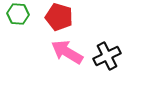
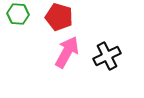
pink arrow: rotated 88 degrees clockwise
